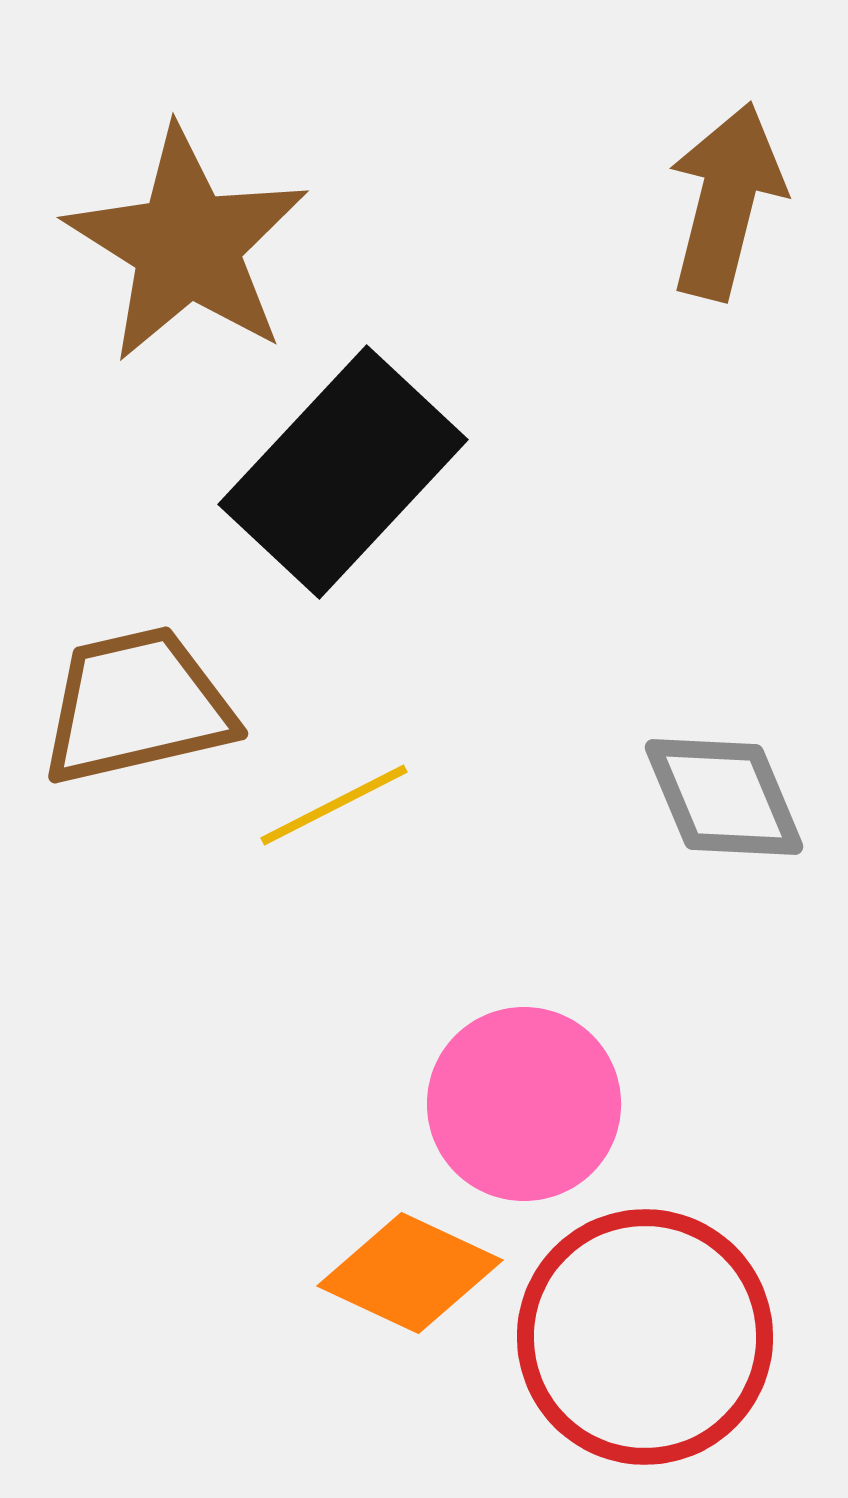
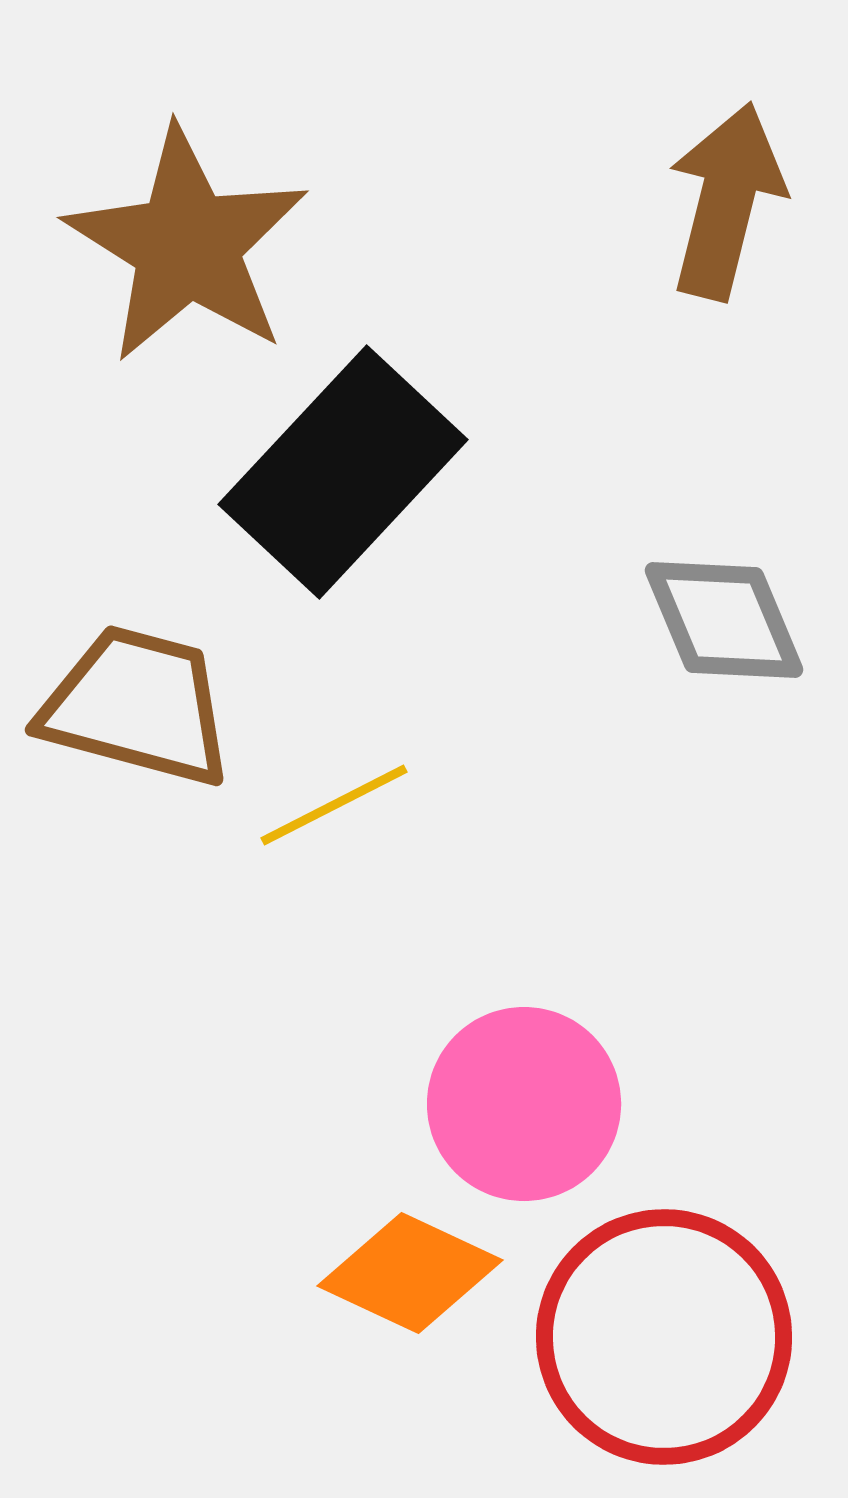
brown trapezoid: rotated 28 degrees clockwise
gray diamond: moved 177 px up
red circle: moved 19 px right
